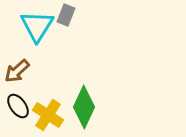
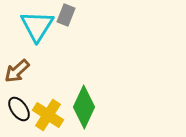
black ellipse: moved 1 px right, 3 px down
